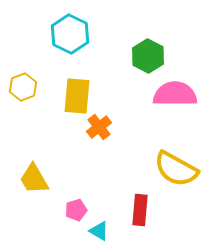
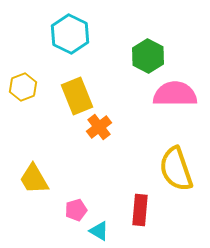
yellow rectangle: rotated 27 degrees counterclockwise
yellow semicircle: rotated 42 degrees clockwise
